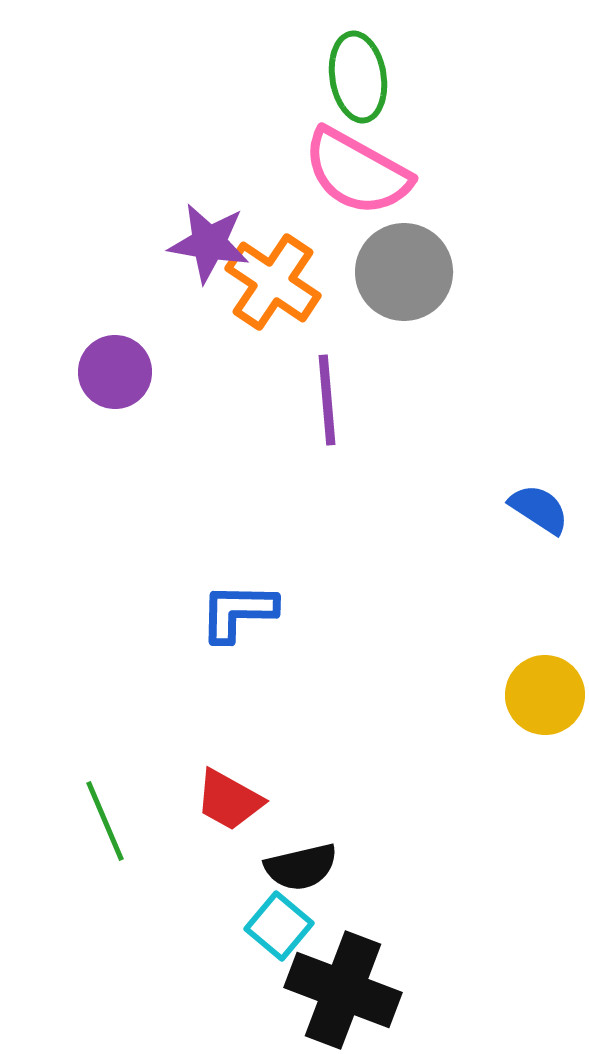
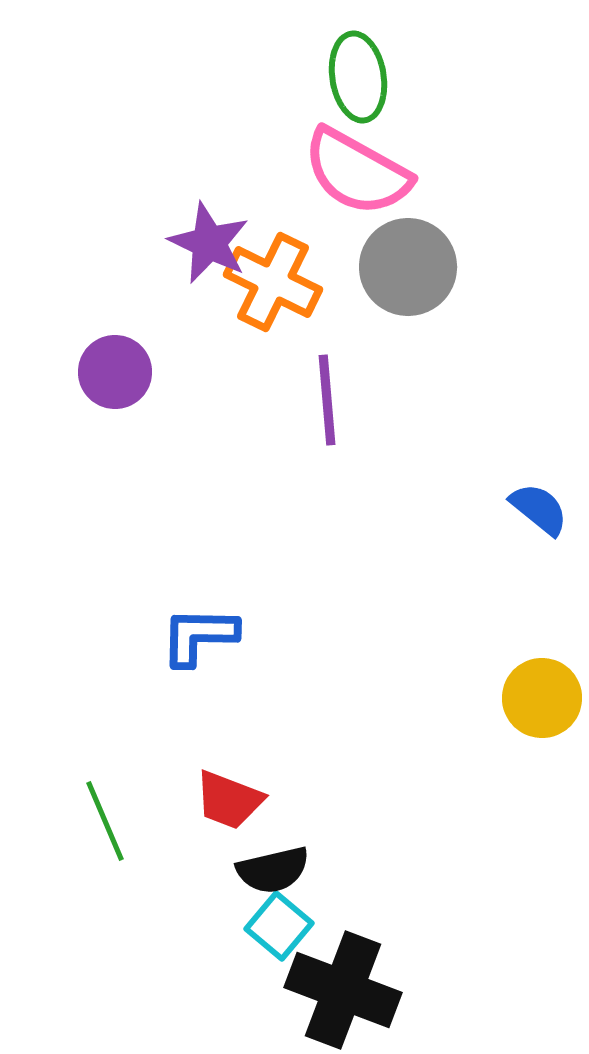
purple star: rotated 16 degrees clockwise
gray circle: moved 4 px right, 5 px up
orange cross: rotated 8 degrees counterclockwise
blue semicircle: rotated 6 degrees clockwise
blue L-shape: moved 39 px left, 24 px down
yellow circle: moved 3 px left, 3 px down
red trapezoid: rotated 8 degrees counterclockwise
black semicircle: moved 28 px left, 3 px down
